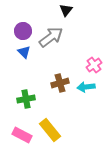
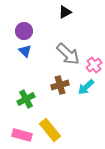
black triangle: moved 1 px left, 2 px down; rotated 24 degrees clockwise
purple circle: moved 1 px right
gray arrow: moved 17 px right, 17 px down; rotated 80 degrees clockwise
blue triangle: moved 1 px right, 1 px up
brown cross: moved 2 px down
cyan arrow: rotated 36 degrees counterclockwise
green cross: rotated 18 degrees counterclockwise
pink rectangle: rotated 12 degrees counterclockwise
